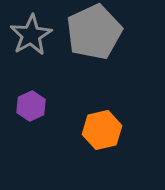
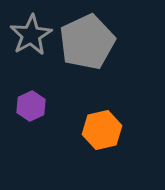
gray pentagon: moved 7 px left, 10 px down
